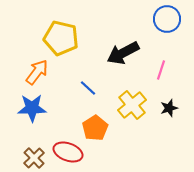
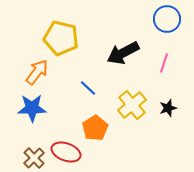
pink line: moved 3 px right, 7 px up
black star: moved 1 px left
red ellipse: moved 2 px left
